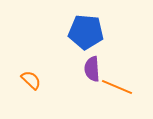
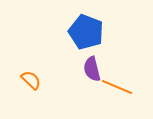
blue pentagon: rotated 16 degrees clockwise
purple semicircle: rotated 10 degrees counterclockwise
